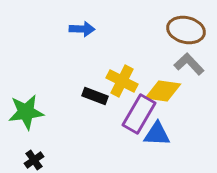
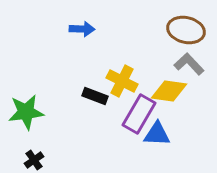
yellow diamond: moved 6 px right
